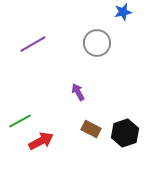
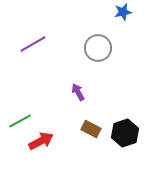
gray circle: moved 1 px right, 5 px down
